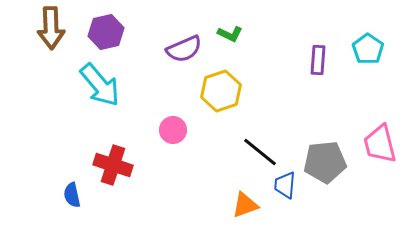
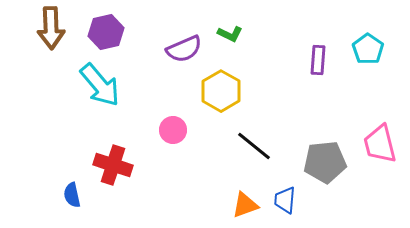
yellow hexagon: rotated 12 degrees counterclockwise
black line: moved 6 px left, 6 px up
blue trapezoid: moved 15 px down
